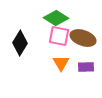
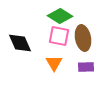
green diamond: moved 4 px right, 2 px up
brown ellipse: rotated 60 degrees clockwise
black diamond: rotated 55 degrees counterclockwise
orange triangle: moved 7 px left
